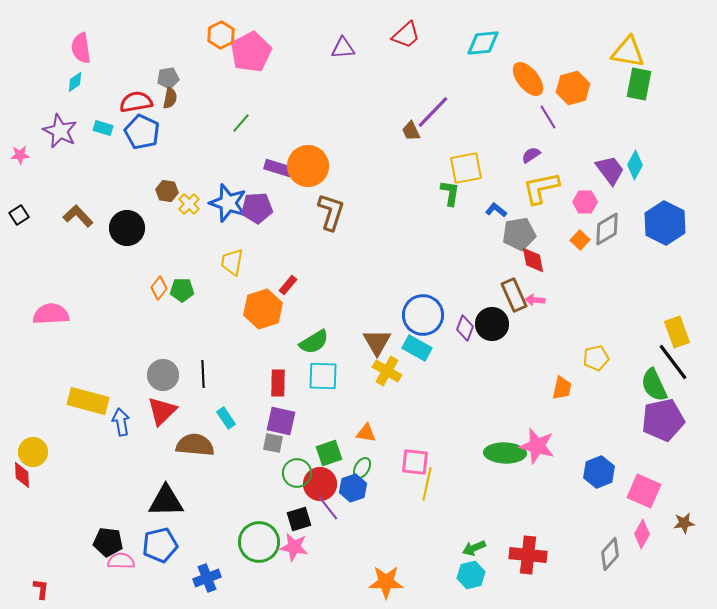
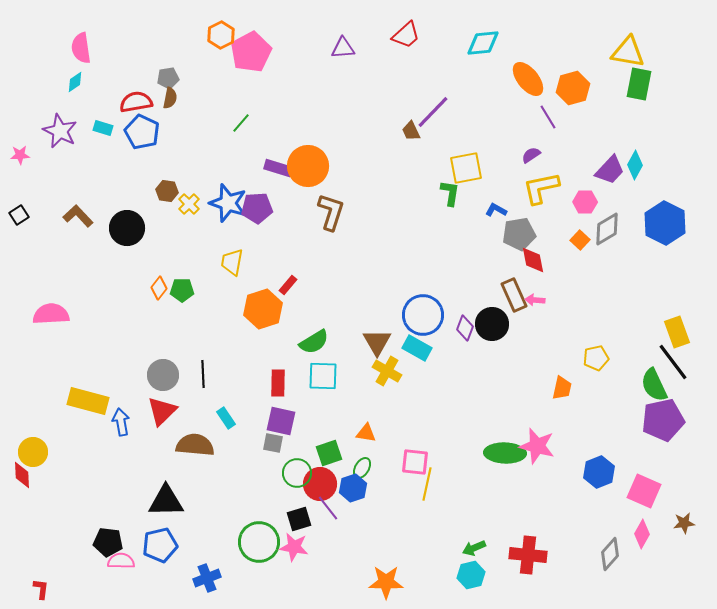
purple trapezoid at (610, 170): rotated 80 degrees clockwise
blue L-shape at (496, 210): rotated 10 degrees counterclockwise
